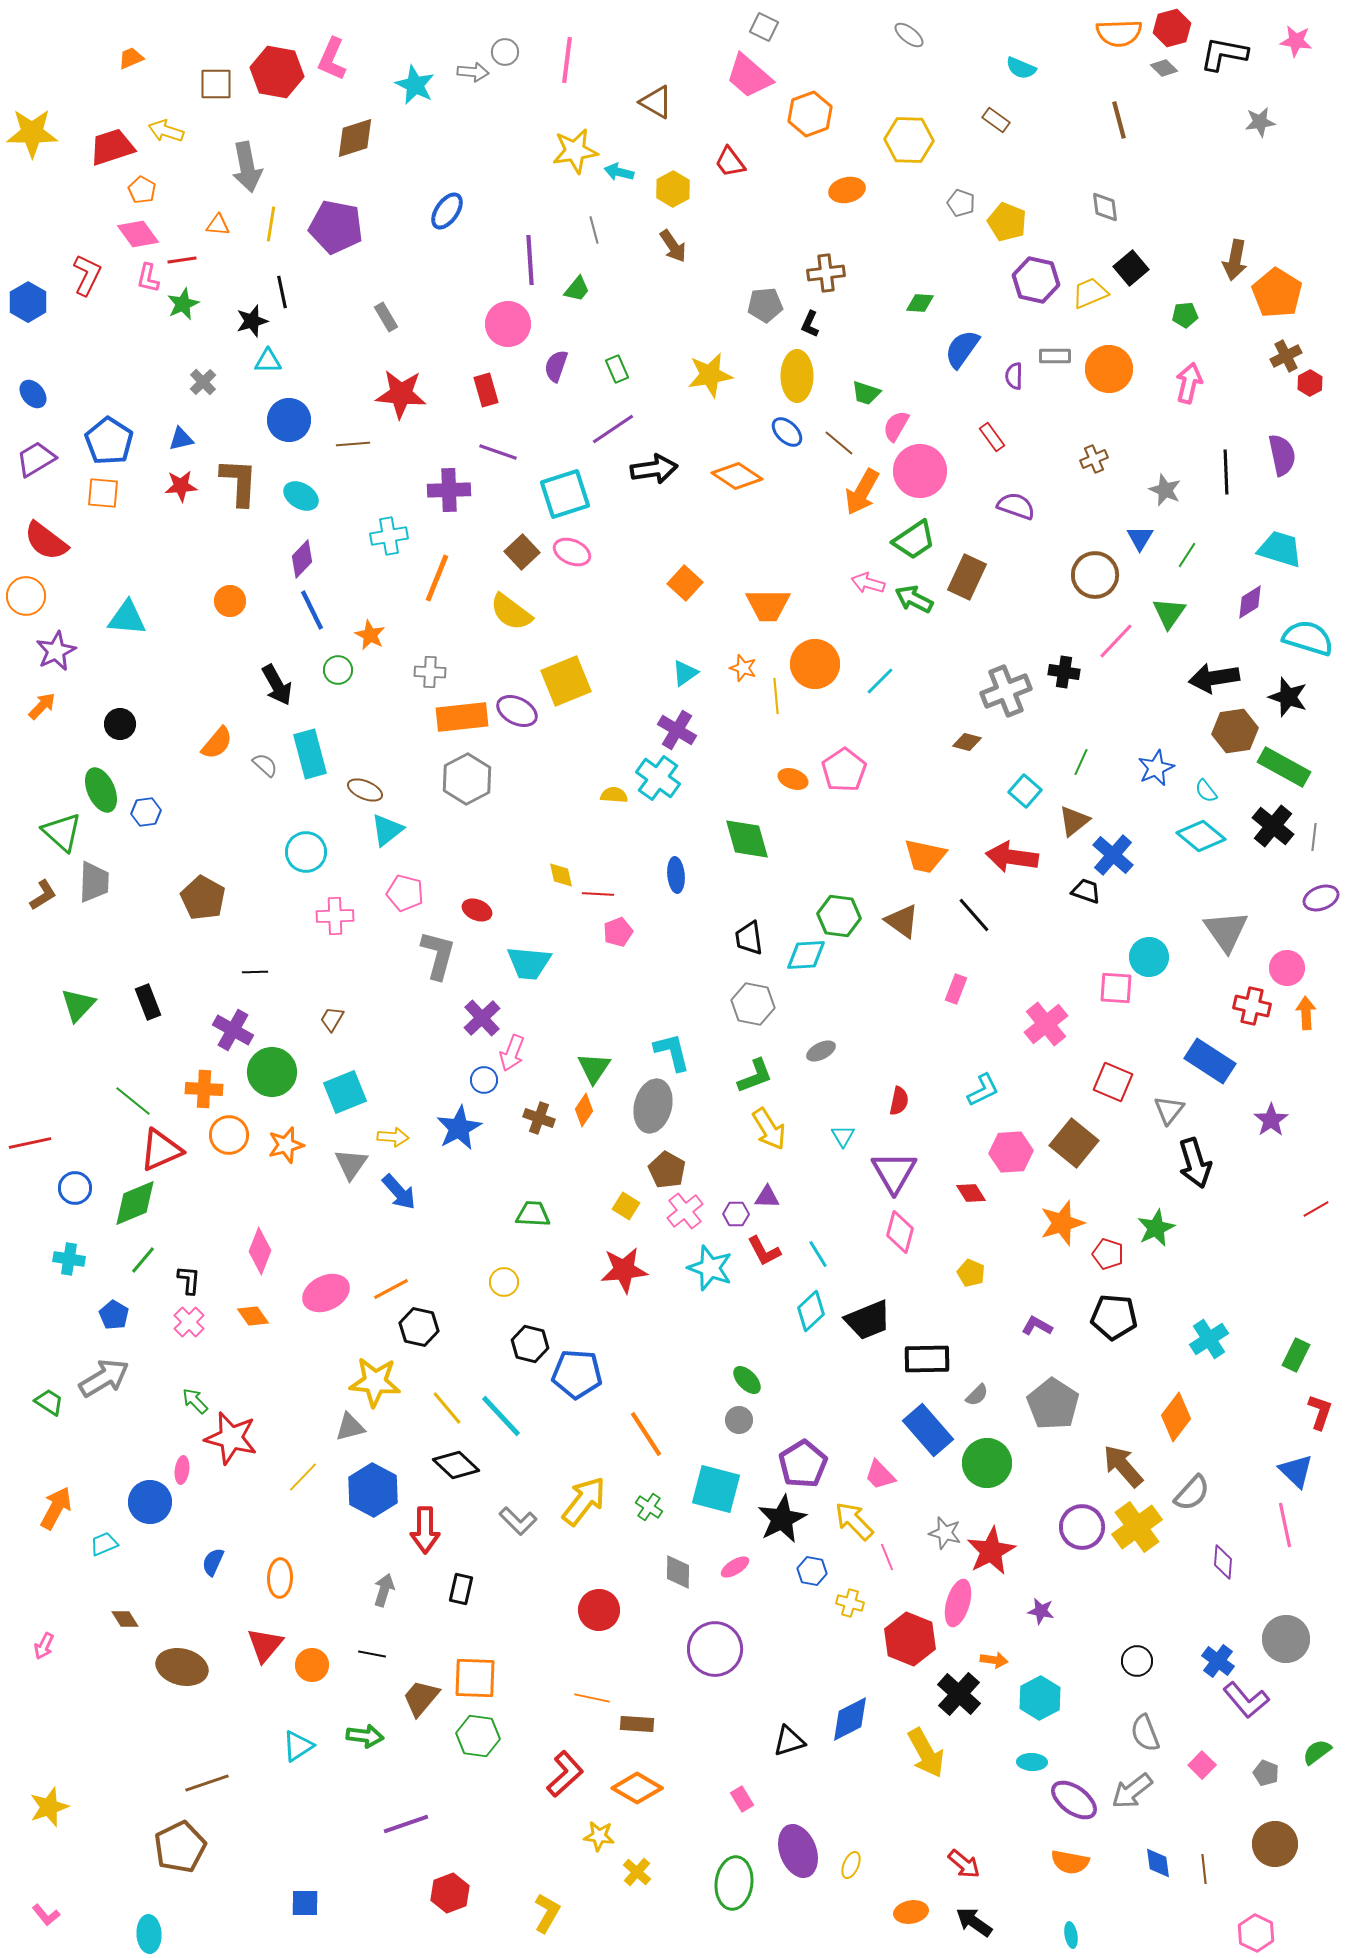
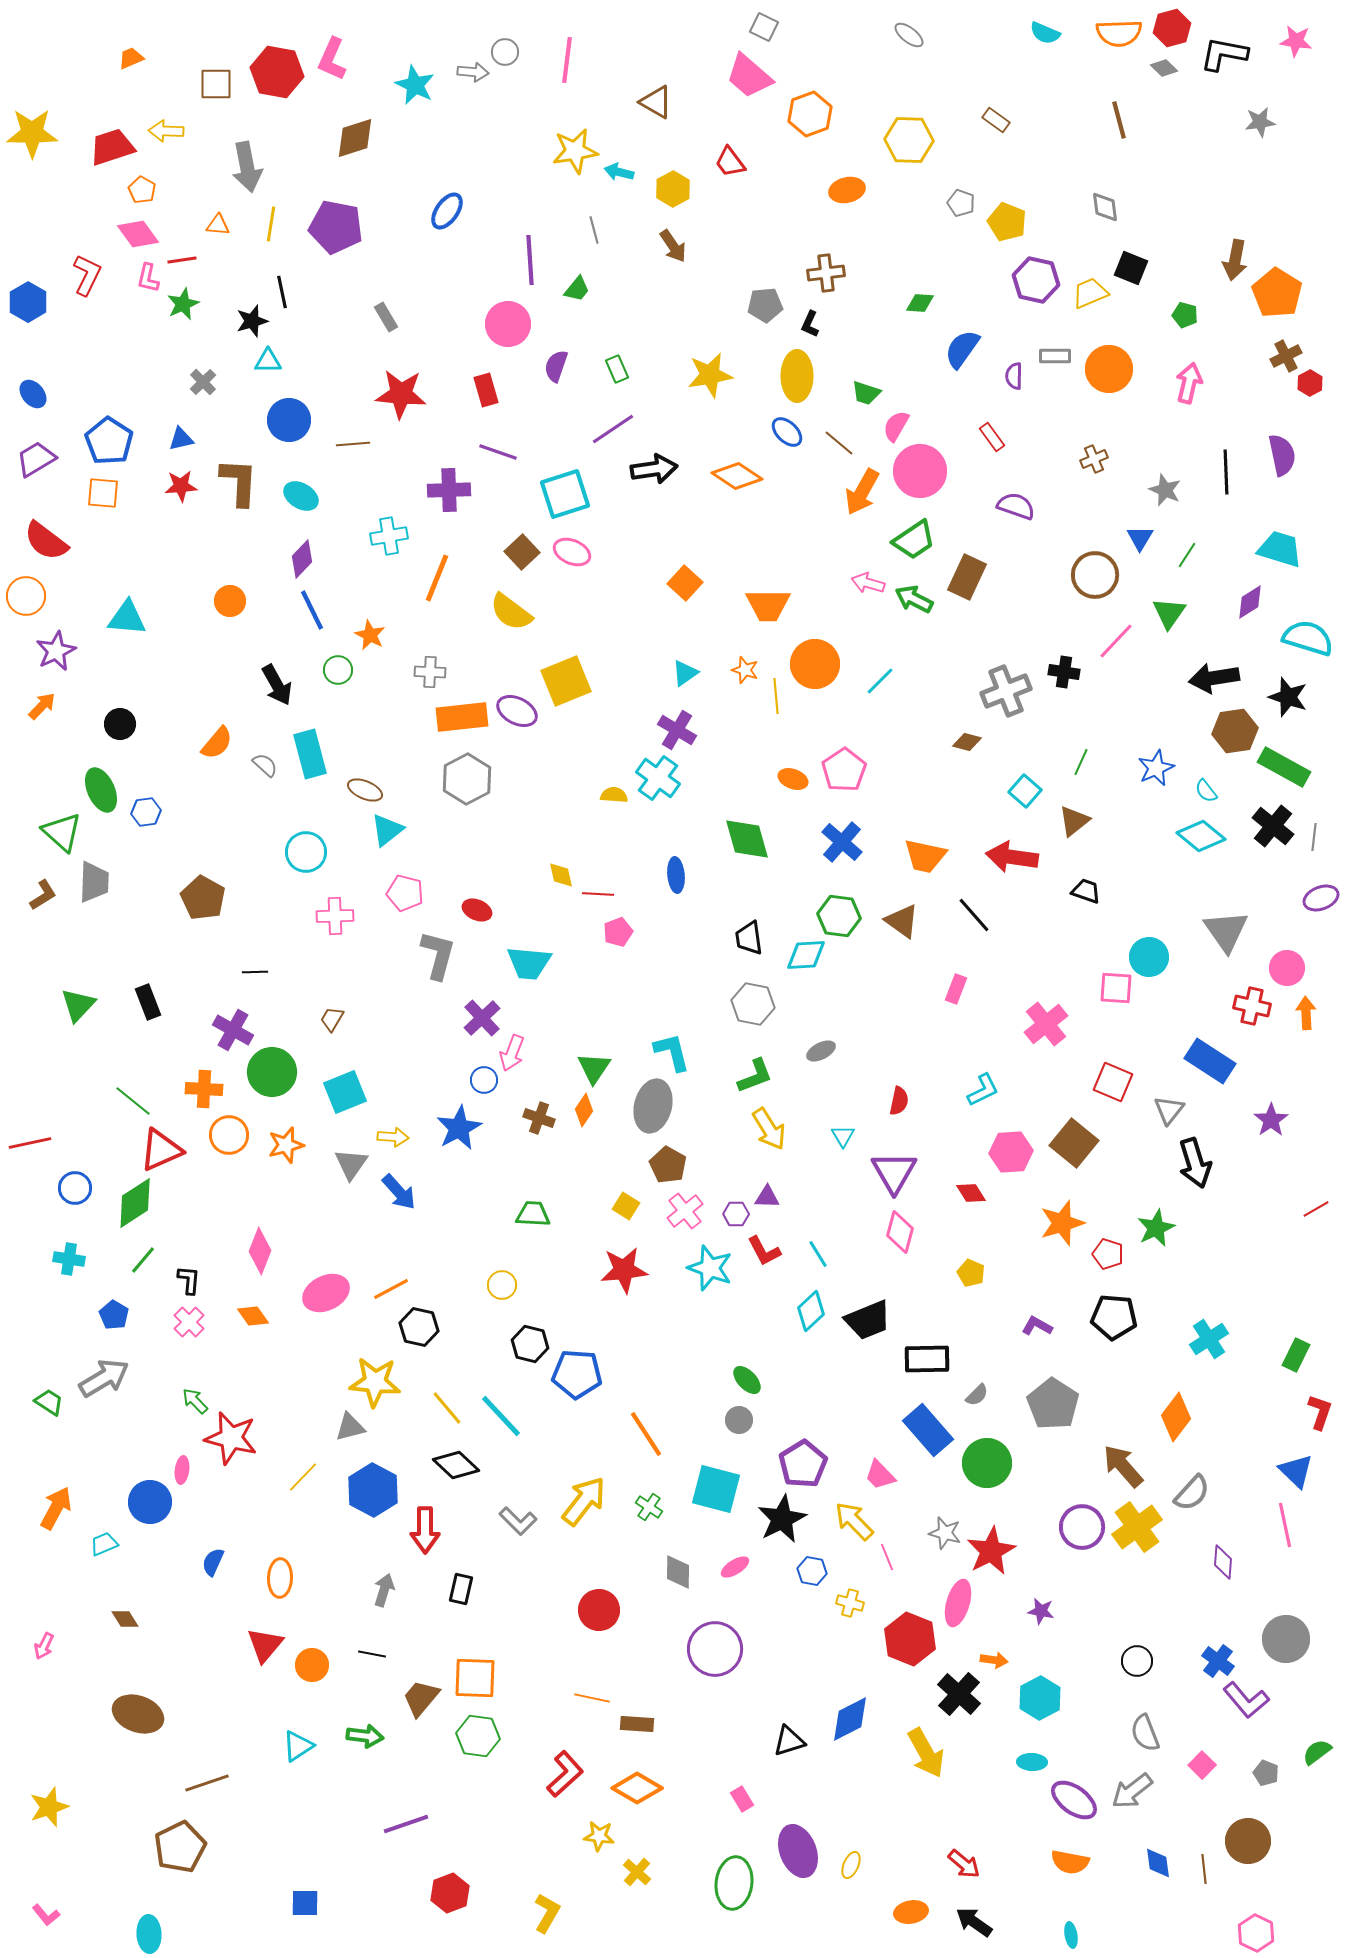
cyan semicircle at (1021, 68): moved 24 px right, 35 px up
yellow arrow at (166, 131): rotated 16 degrees counterclockwise
black square at (1131, 268): rotated 28 degrees counterclockwise
green pentagon at (1185, 315): rotated 20 degrees clockwise
orange star at (743, 668): moved 2 px right, 2 px down
blue cross at (1113, 855): moved 271 px left, 13 px up
brown pentagon at (667, 1170): moved 1 px right, 5 px up
green diamond at (135, 1203): rotated 10 degrees counterclockwise
yellow circle at (504, 1282): moved 2 px left, 3 px down
brown ellipse at (182, 1667): moved 44 px left, 47 px down; rotated 6 degrees clockwise
brown circle at (1275, 1844): moved 27 px left, 3 px up
